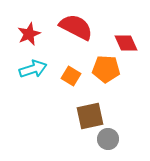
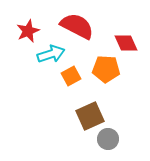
red semicircle: moved 1 px right, 1 px up
red star: moved 1 px left, 3 px up
cyan arrow: moved 18 px right, 15 px up
orange square: rotated 30 degrees clockwise
brown square: rotated 12 degrees counterclockwise
